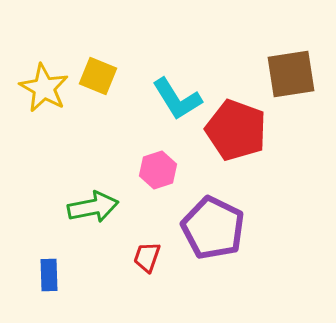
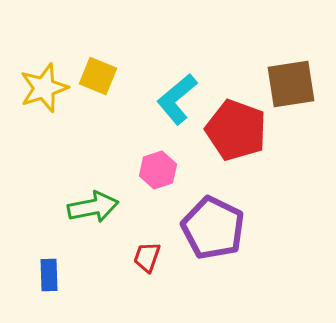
brown square: moved 10 px down
yellow star: rotated 24 degrees clockwise
cyan L-shape: rotated 82 degrees clockwise
